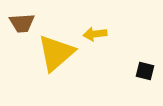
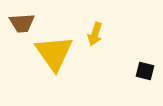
yellow arrow: rotated 65 degrees counterclockwise
yellow triangle: moved 2 px left; rotated 24 degrees counterclockwise
